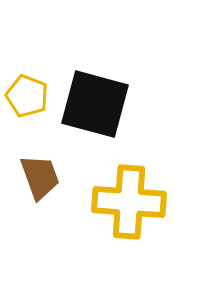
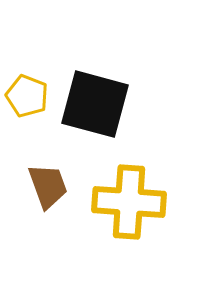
brown trapezoid: moved 8 px right, 9 px down
